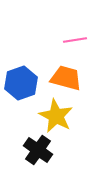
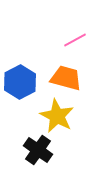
pink line: rotated 20 degrees counterclockwise
blue hexagon: moved 1 px left, 1 px up; rotated 8 degrees counterclockwise
yellow star: moved 1 px right
